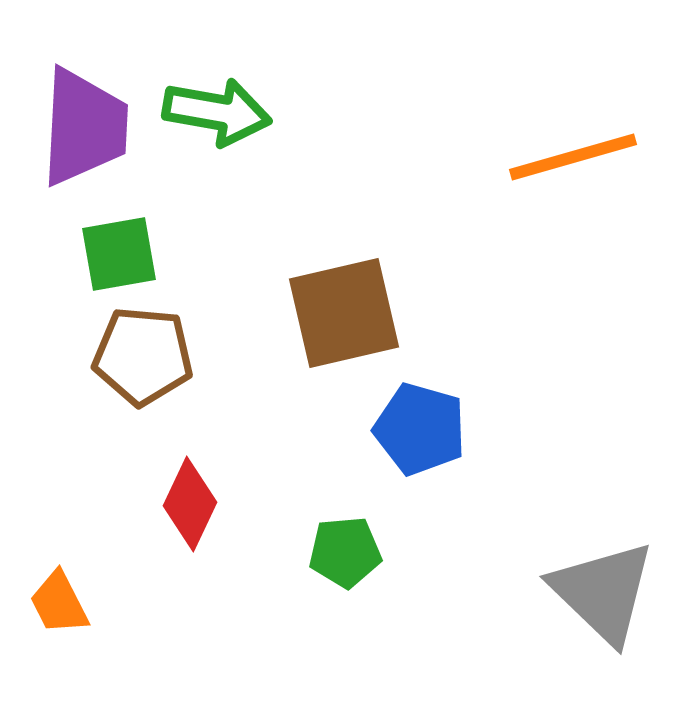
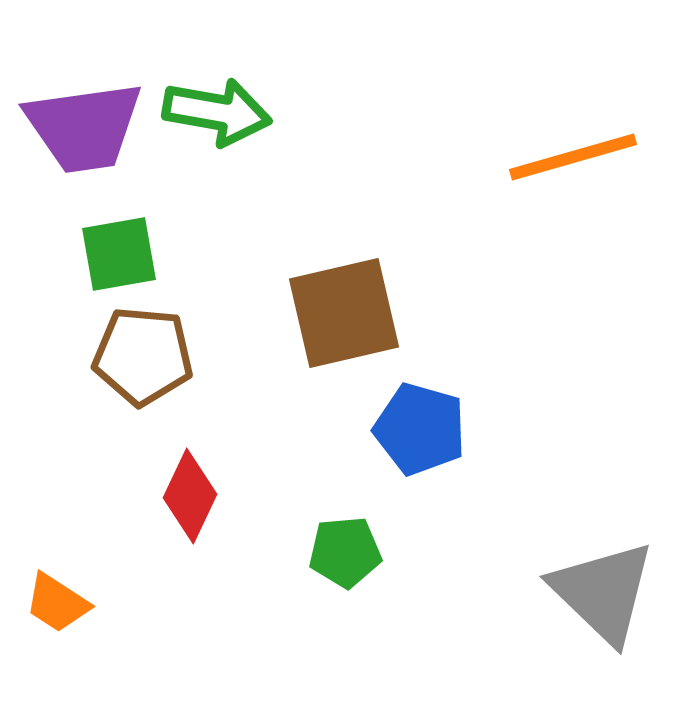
purple trapezoid: rotated 79 degrees clockwise
red diamond: moved 8 px up
orange trapezoid: moved 2 px left; rotated 30 degrees counterclockwise
